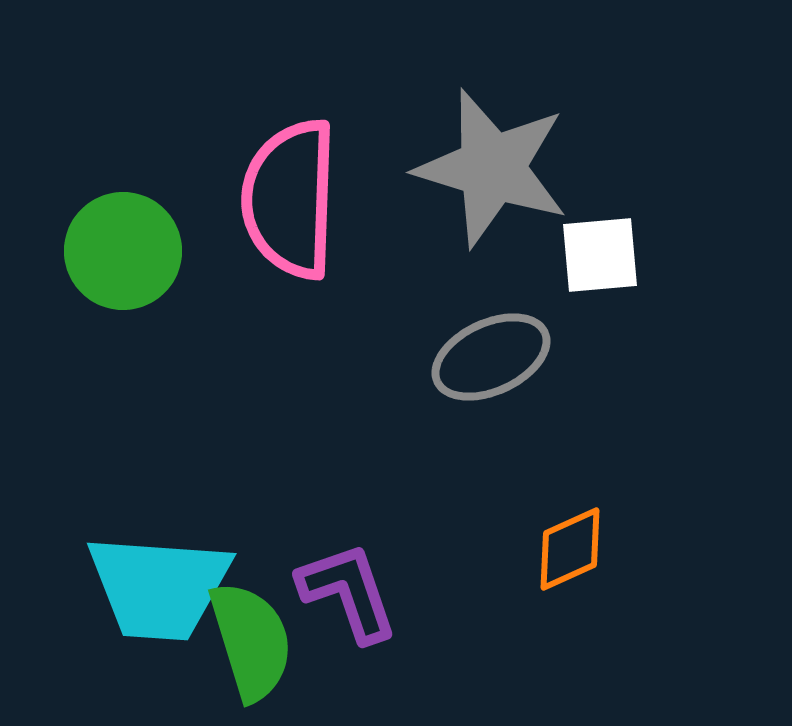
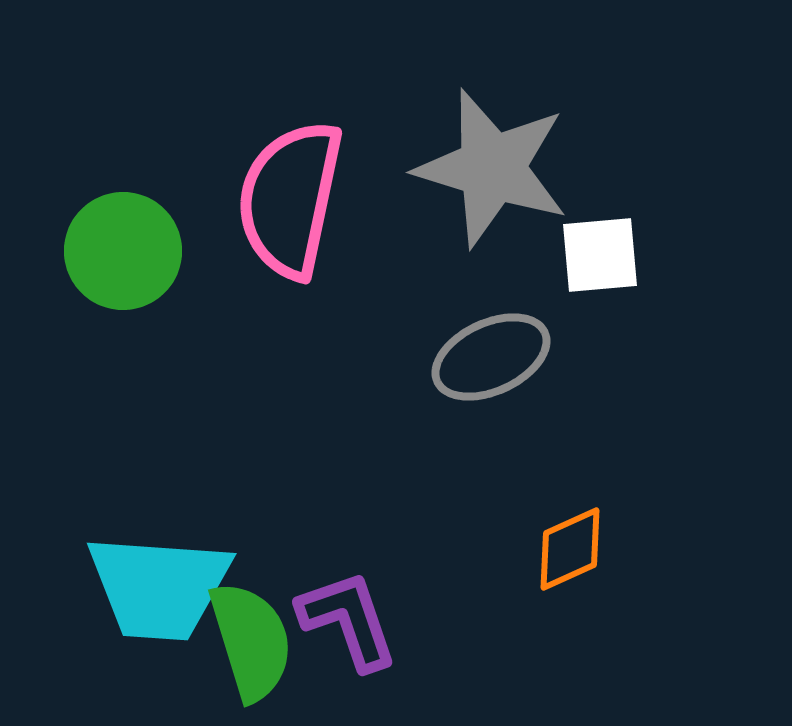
pink semicircle: rotated 10 degrees clockwise
purple L-shape: moved 28 px down
